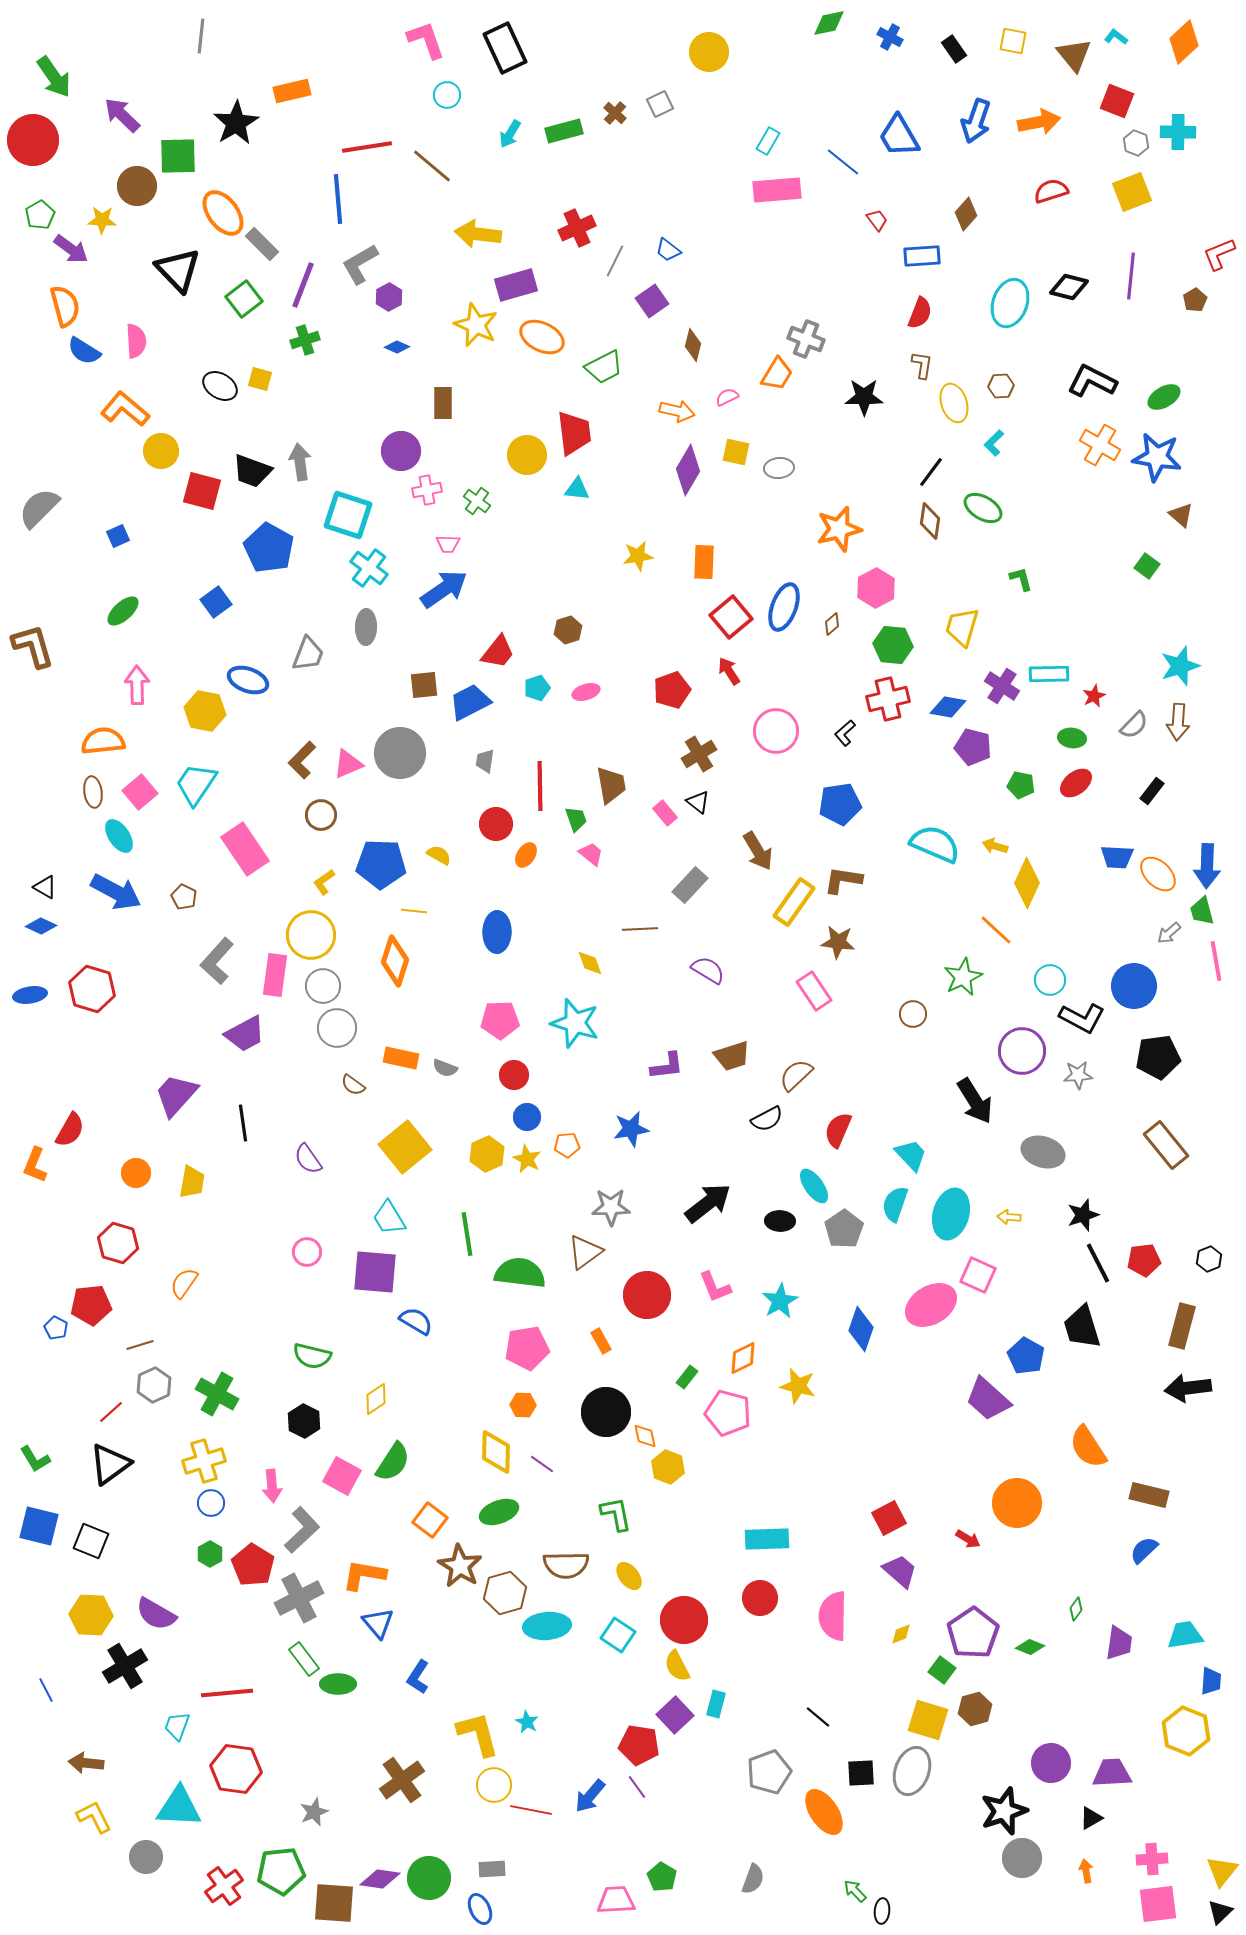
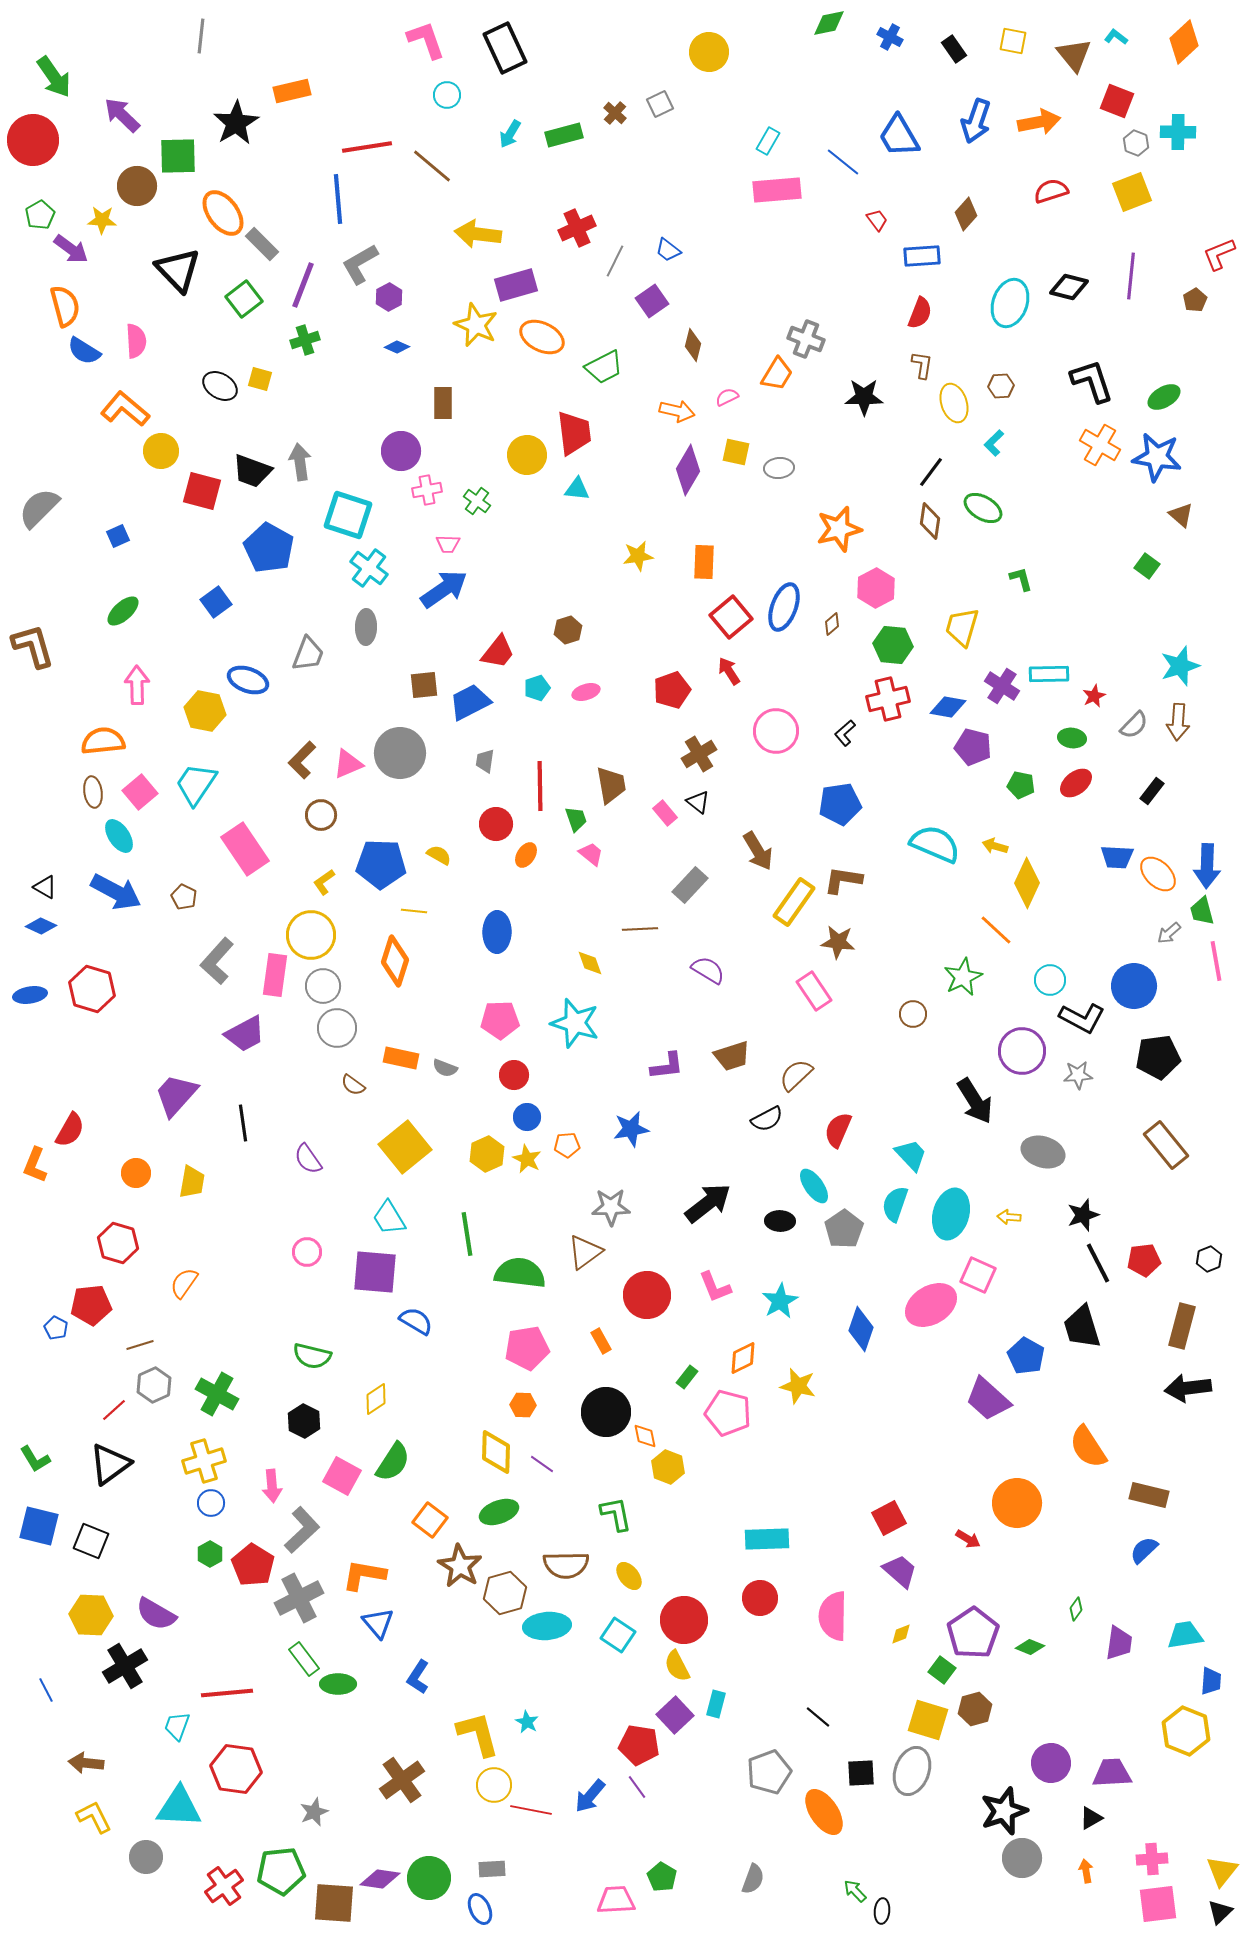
green rectangle at (564, 131): moved 4 px down
black L-shape at (1092, 381): rotated 45 degrees clockwise
red line at (111, 1412): moved 3 px right, 2 px up
